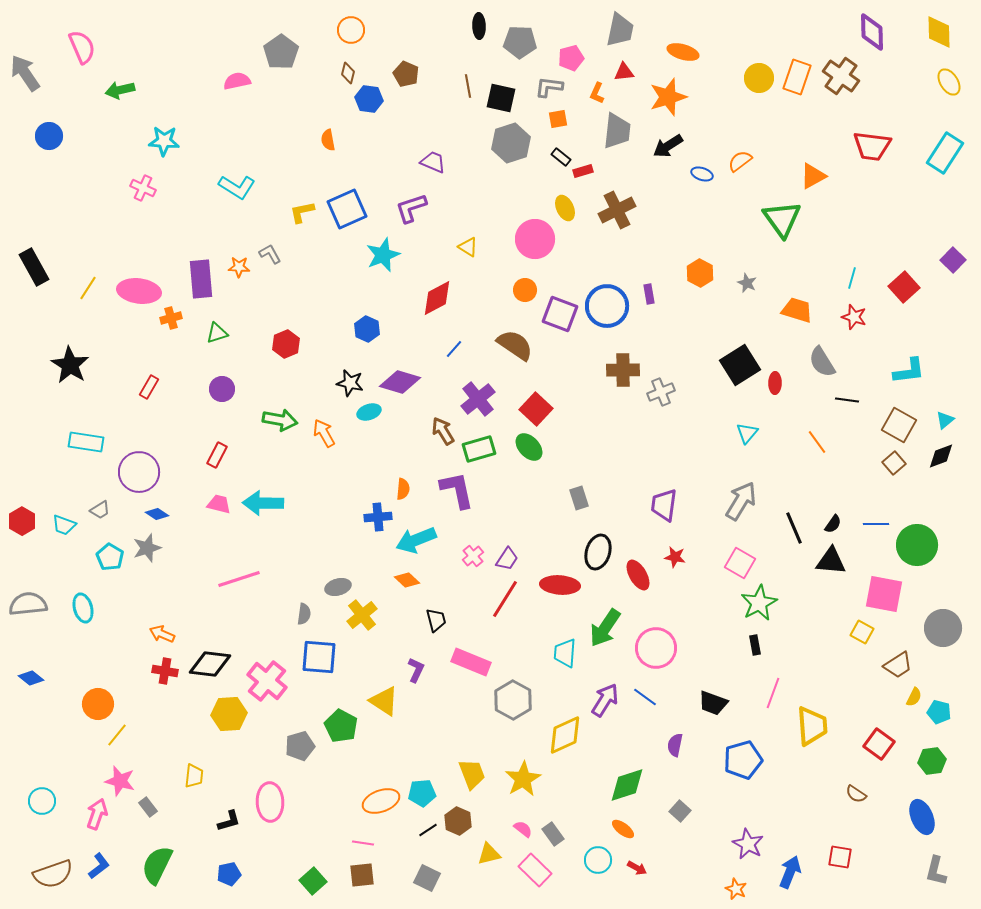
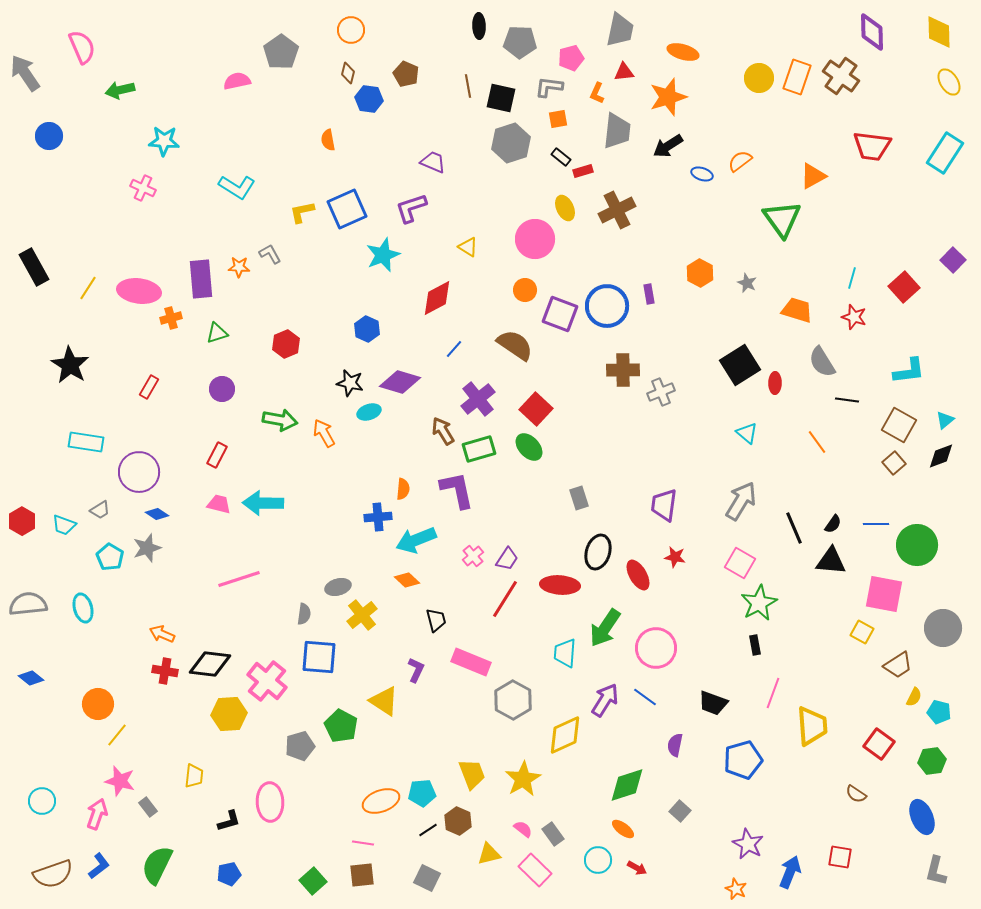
cyan triangle at (747, 433): rotated 30 degrees counterclockwise
